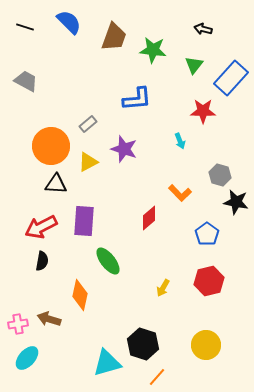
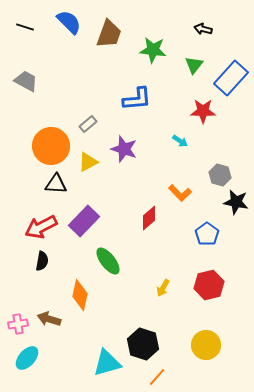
brown trapezoid: moved 5 px left, 3 px up
cyan arrow: rotated 35 degrees counterclockwise
purple rectangle: rotated 40 degrees clockwise
red hexagon: moved 4 px down
